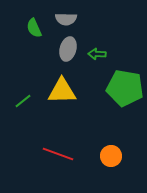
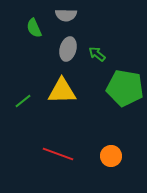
gray semicircle: moved 4 px up
green arrow: rotated 36 degrees clockwise
